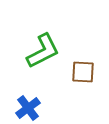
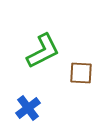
brown square: moved 2 px left, 1 px down
